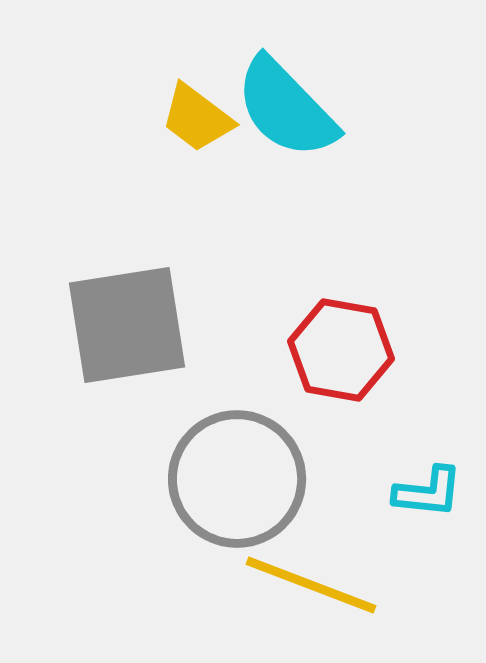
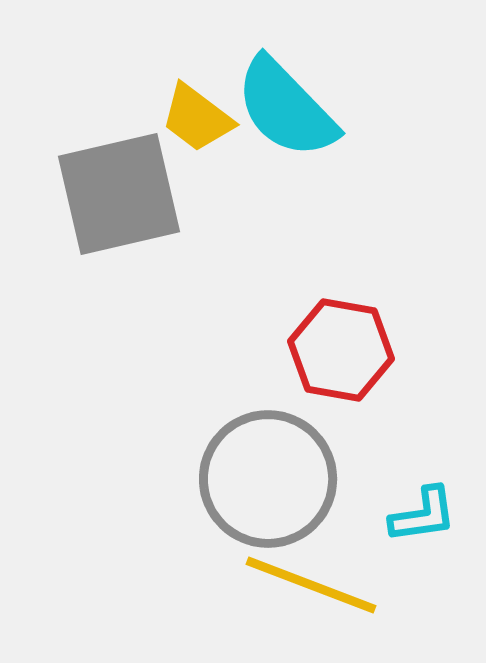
gray square: moved 8 px left, 131 px up; rotated 4 degrees counterclockwise
gray circle: moved 31 px right
cyan L-shape: moved 5 px left, 23 px down; rotated 14 degrees counterclockwise
